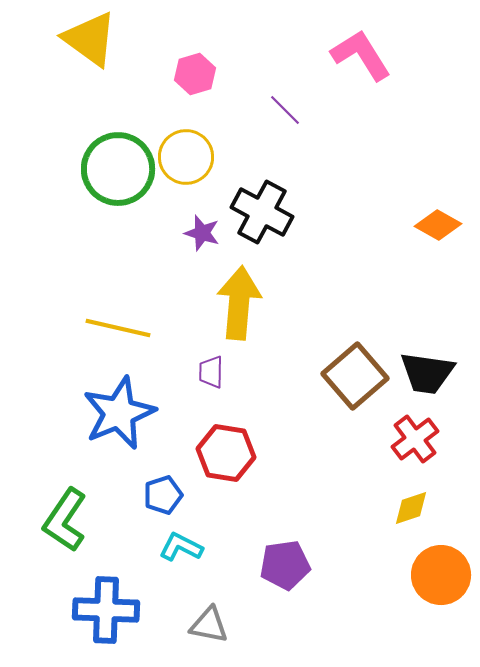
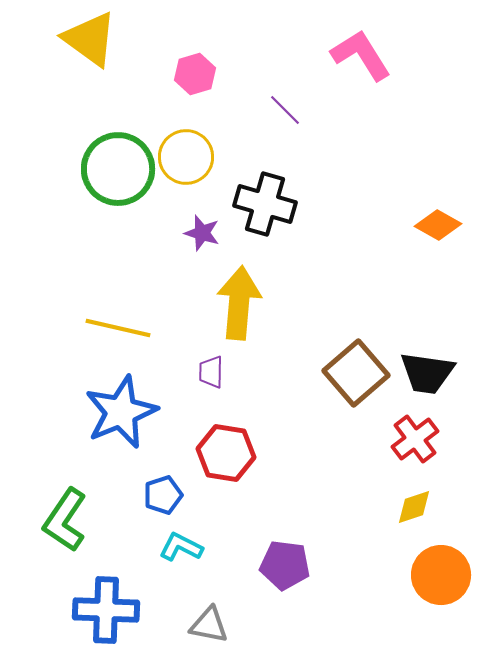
black cross: moved 3 px right, 8 px up; rotated 12 degrees counterclockwise
brown square: moved 1 px right, 3 px up
blue star: moved 2 px right, 1 px up
yellow diamond: moved 3 px right, 1 px up
purple pentagon: rotated 15 degrees clockwise
